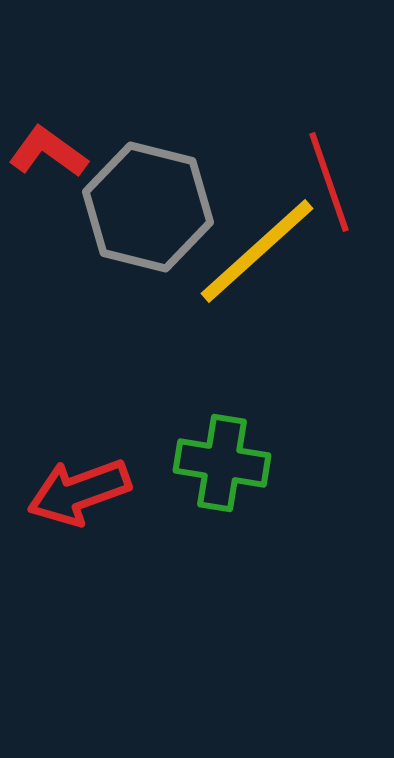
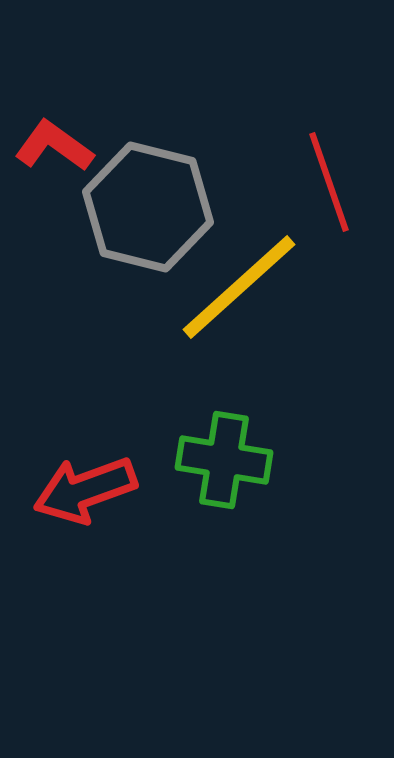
red L-shape: moved 6 px right, 6 px up
yellow line: moved 18 px left, 36 px down
green cross: moved 2 px right, 3 px up
red arrow: moved 6 px right, 2 px up
